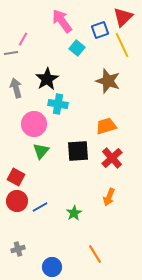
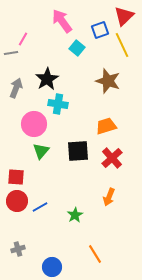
red triangle: moved 1 px right, 1 px up
gray arrow: rotated 36 degrees clockwise
red square: rotated 24 degrees counterclockwise
green star: moved 1 px right, 2 px down
